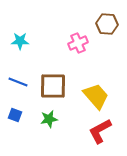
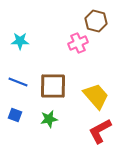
brown hexagon: moved 11 px left, 3 px up; rotated 10 degrees clockwise
